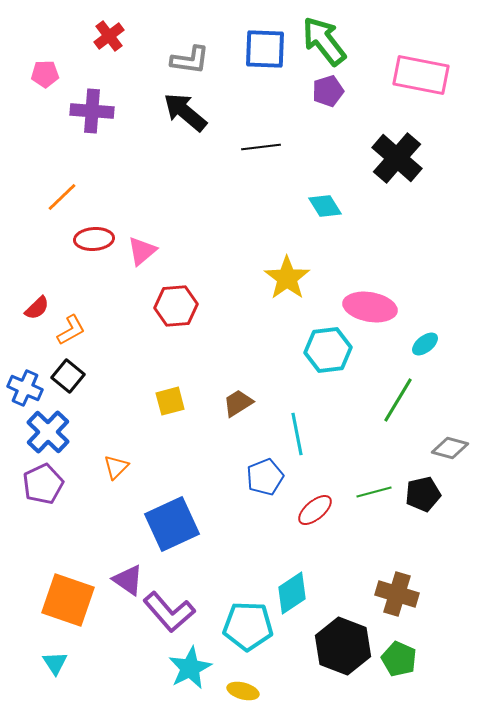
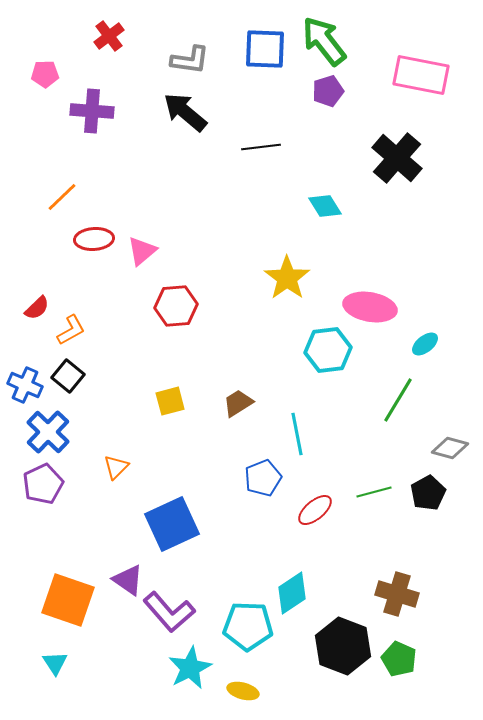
blue cross at (25, 388): moved 3 px up
blue pentagon at (265, 477): moved 2 px left, 1 px down
black pentagon at (423, 494): moved 5 px right, 1 px up; rotated 16 degrees counterclockwise
